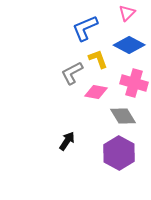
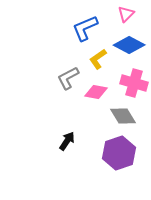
pink triangle: moved 1 px left, 1 px down
yellow L-shape: rotated 105 degrees counterclockwise
gray L-shape: moved 4 px left, 5 px down
purple hexagon: rotated 12 degrees clockwise
